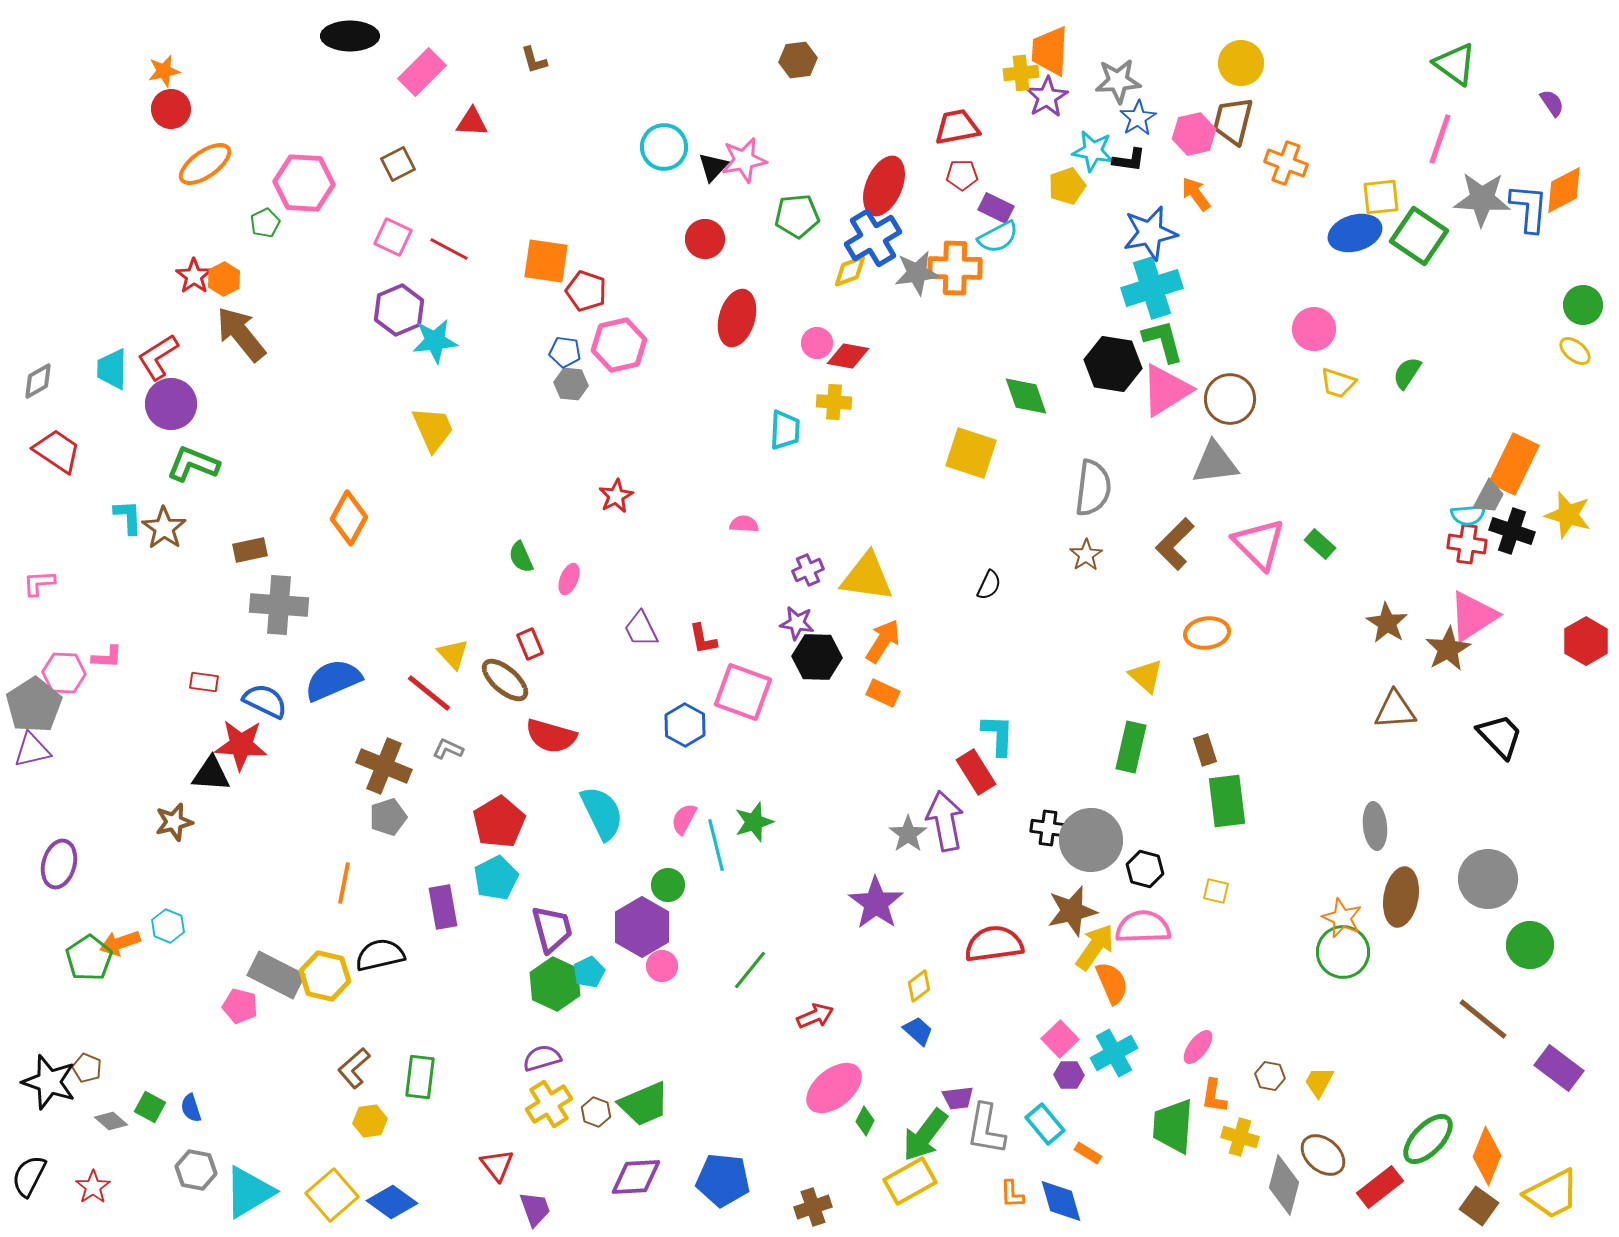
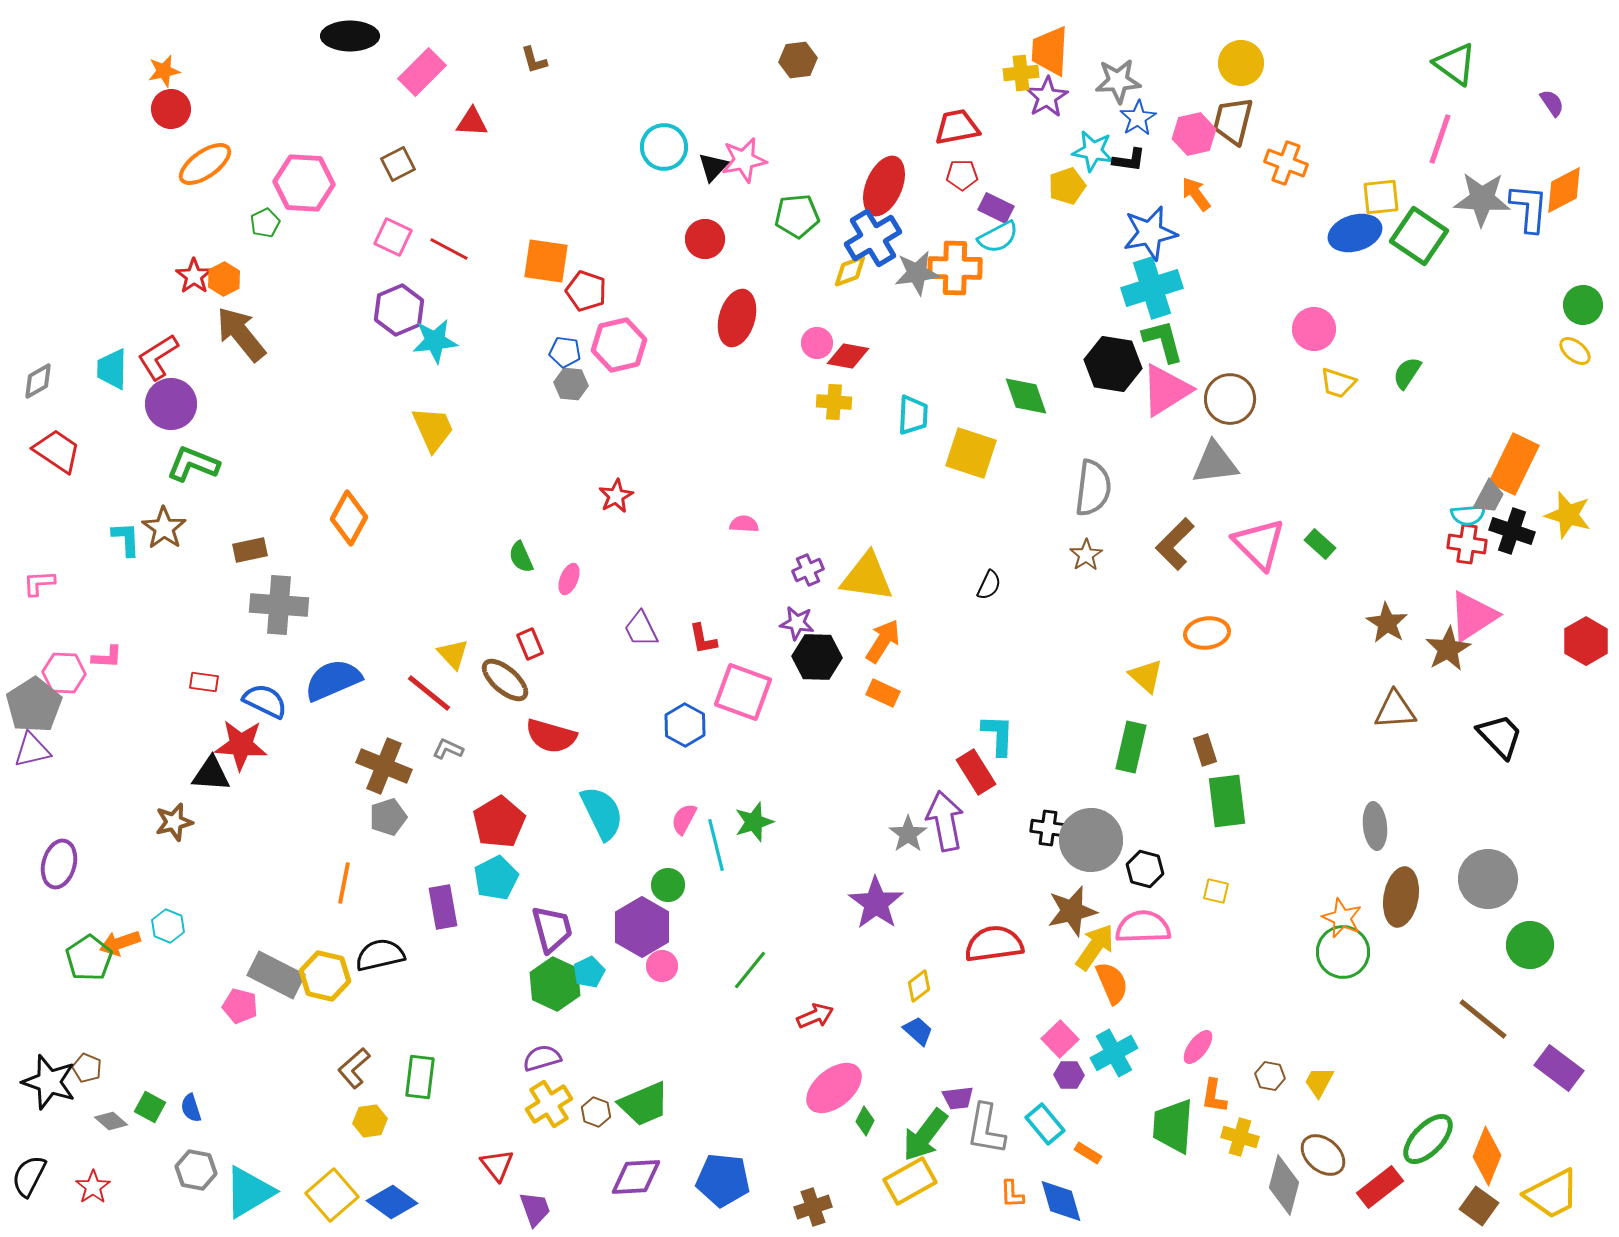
cyan trapezoid at (785, 430): moved 128 px right, 15 px up
cyan L-shape at (128, 517): moved 2 px left, 22 px down
